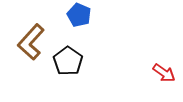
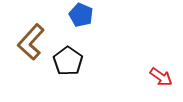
blue pentagon: moved 2 px right
red arrow: moved 3 px left, 4 px down
